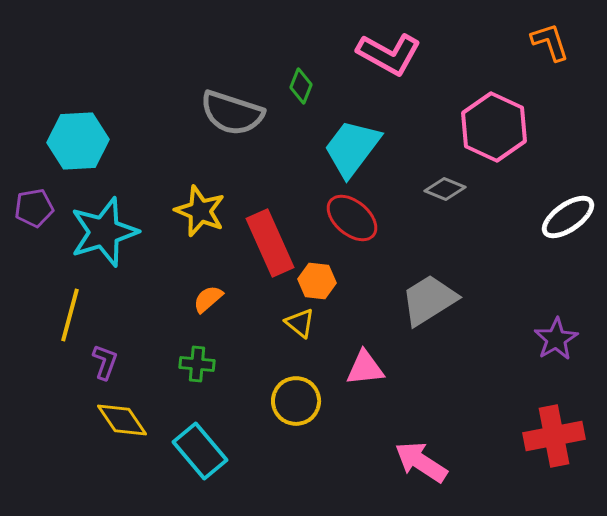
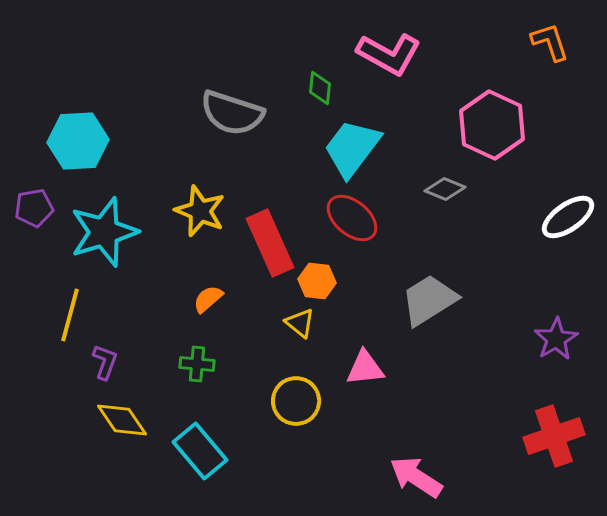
green diamond: moved 19 px right, 2 px down; rotated 16 degrees counterclockwise
pink hexagon: moved 2 px left, 2 px up
red cross: rotated 8 degrees counterclockwise
pink arrow: moved 5 px left, 15 px down
